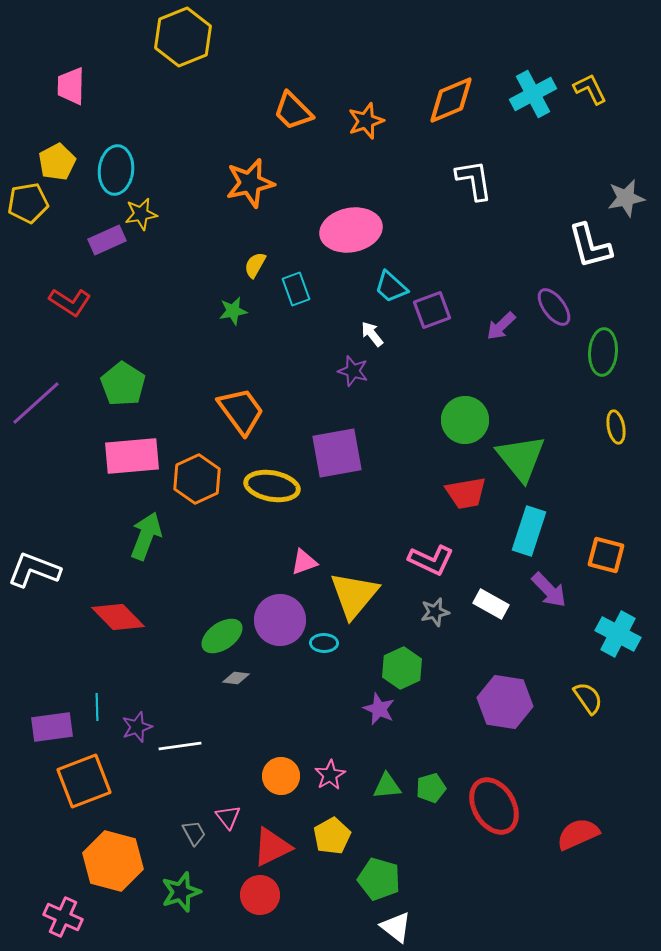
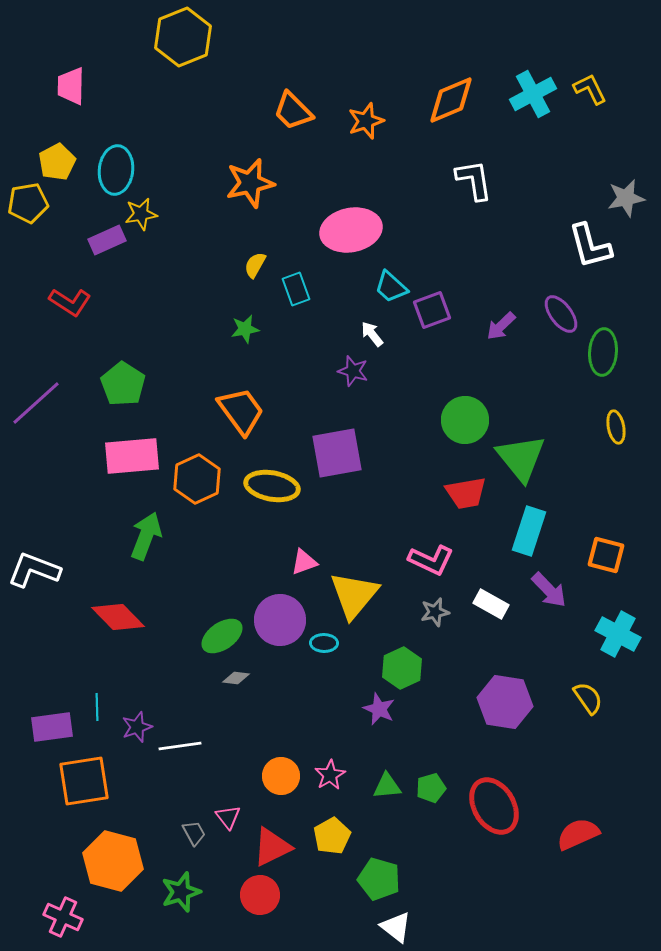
purple ellipse at (554, 307): moved 7 px right, 7 px down
green star at (233, 311): moved 12 px right, 18 px down
orange square at (84, 781): rotated 12 degrees clockwise
